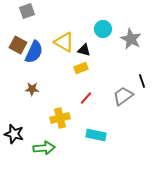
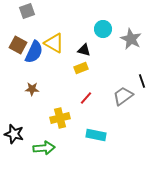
yellow triangle: moved 10 px left, 1 px down
